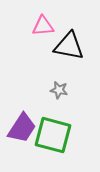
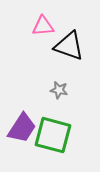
black triangle: rotated 8 degrees clockwise
